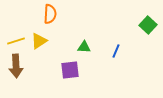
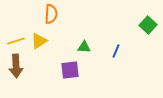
orange semicircle: moved 1 px right
